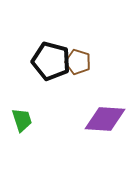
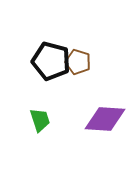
green trapezoid: moved 18 px right
